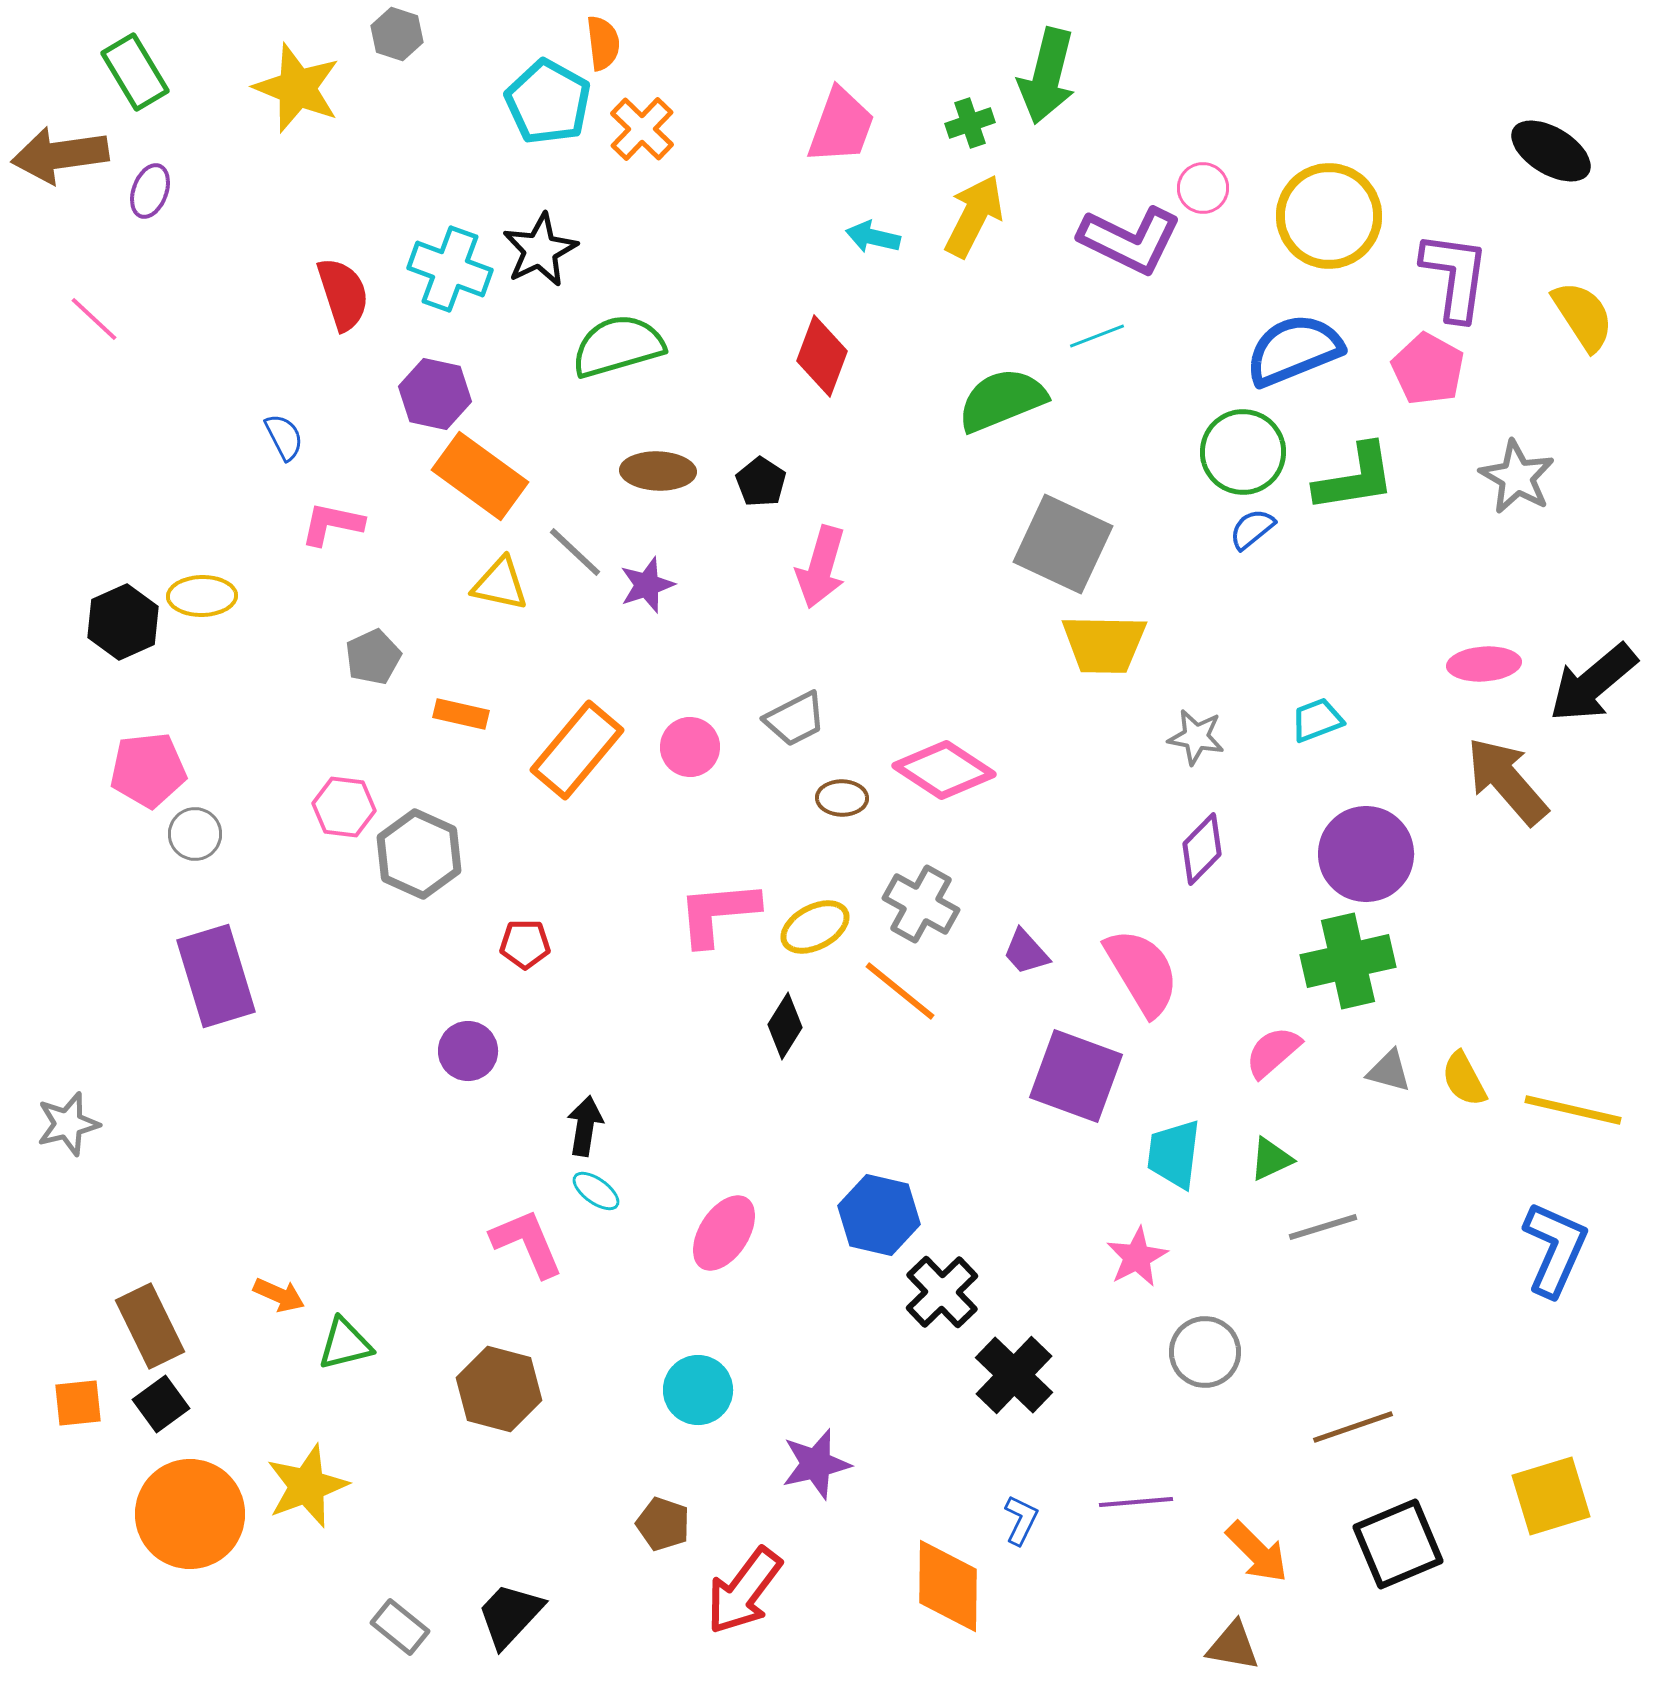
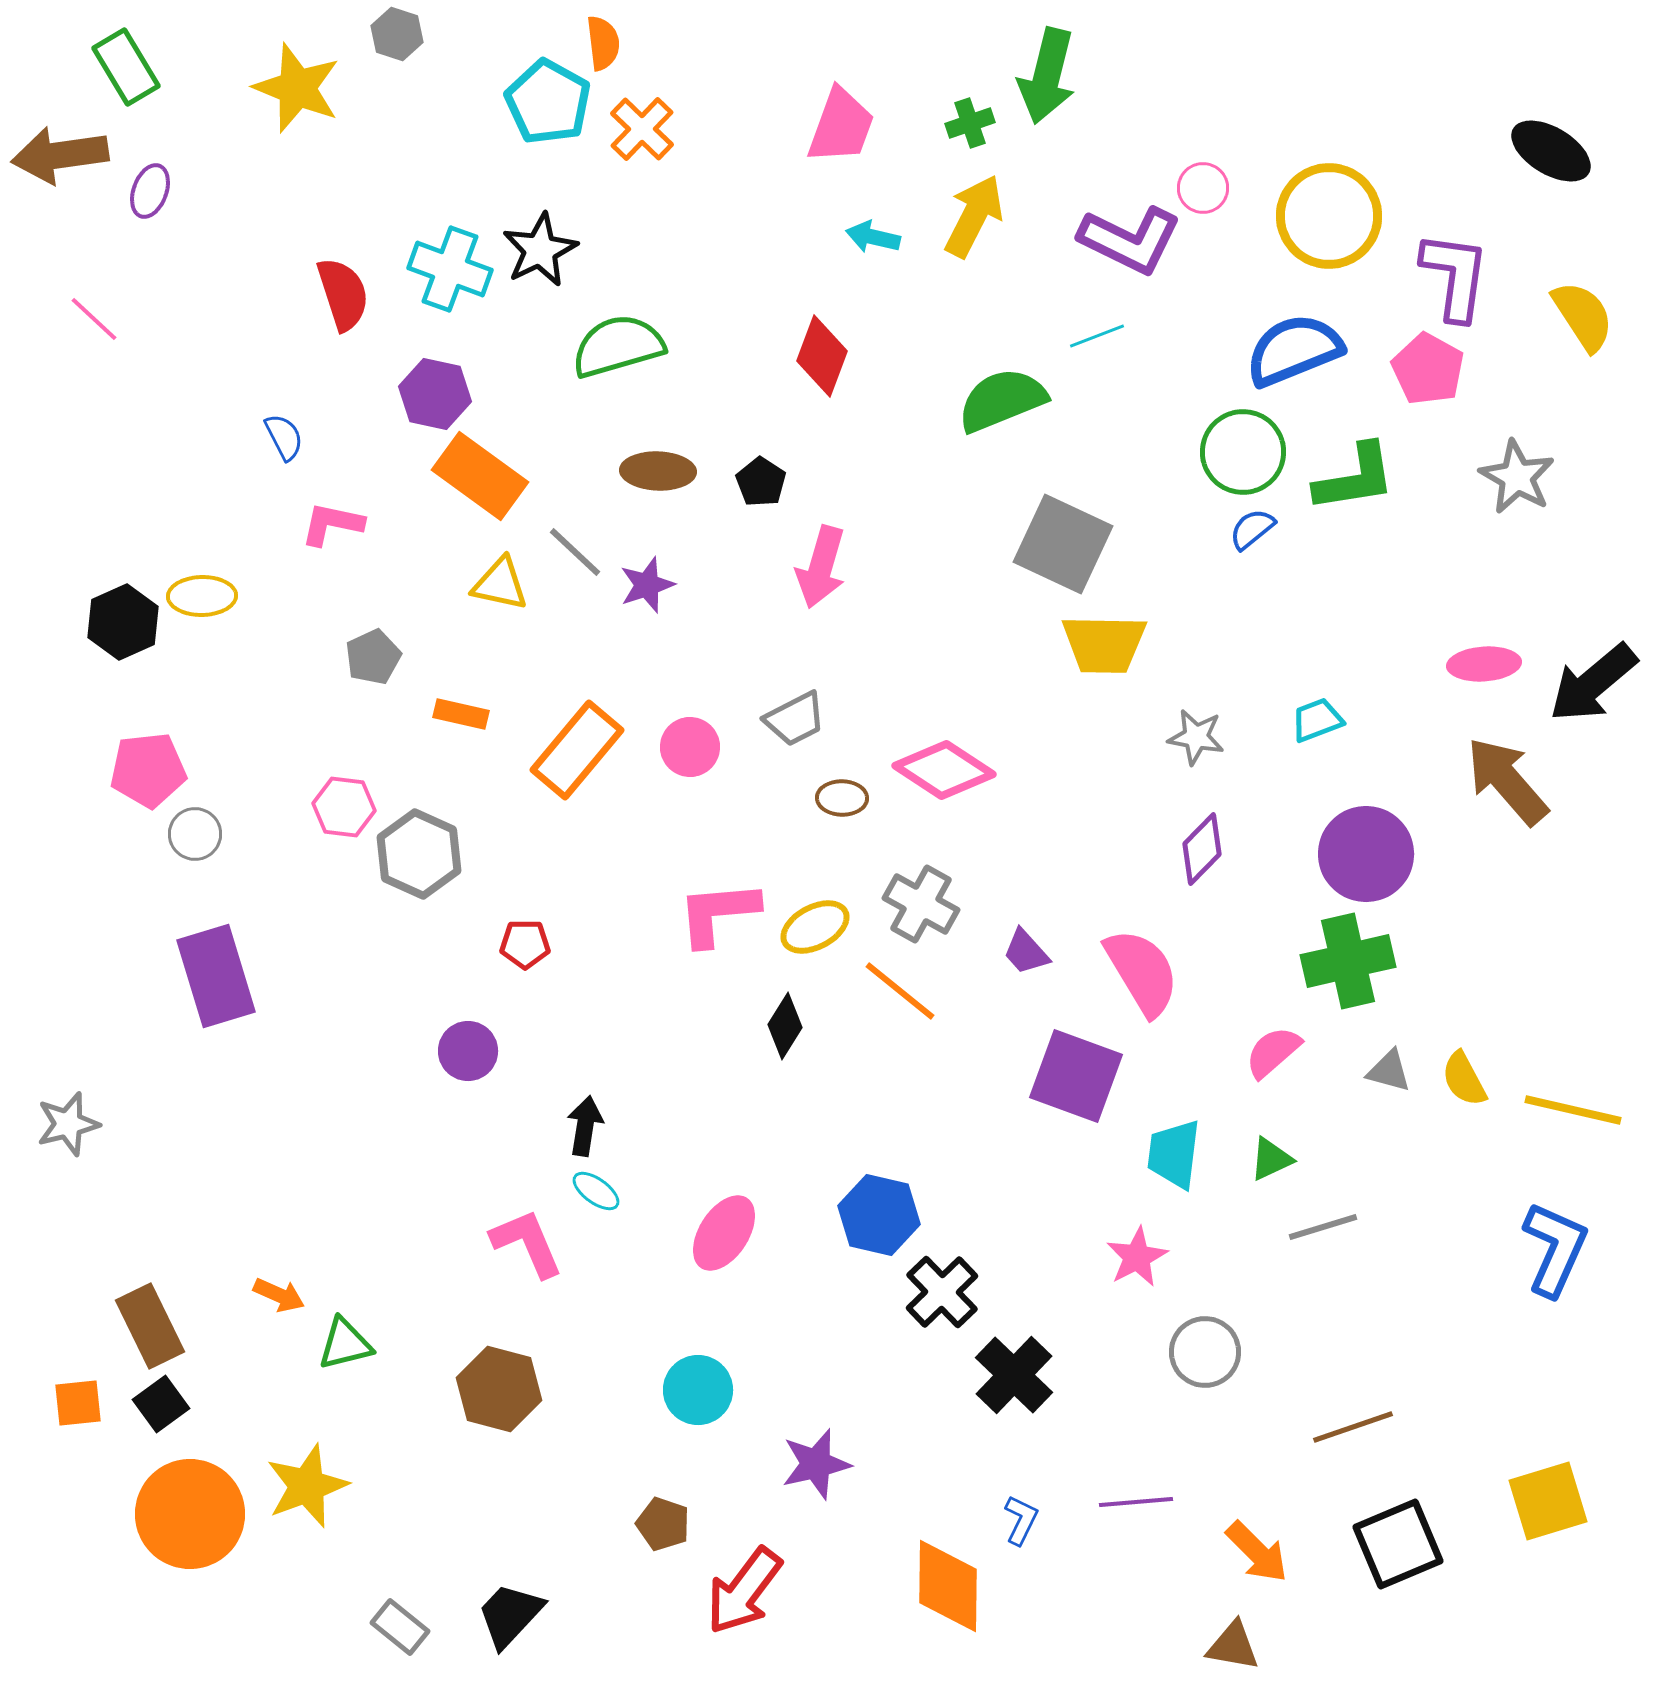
green rectangle at (135, 72): moved 9 px left, 5 px up
yellow square at (1551, 1496): moved 3 px left, 5 px down
